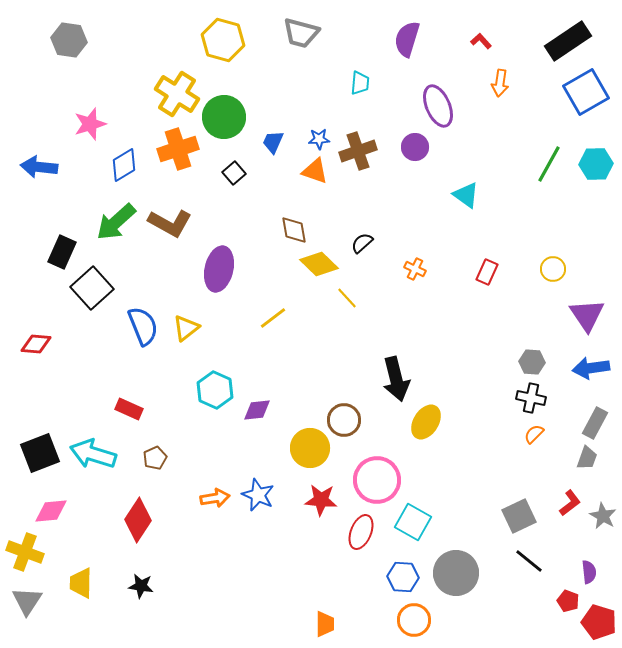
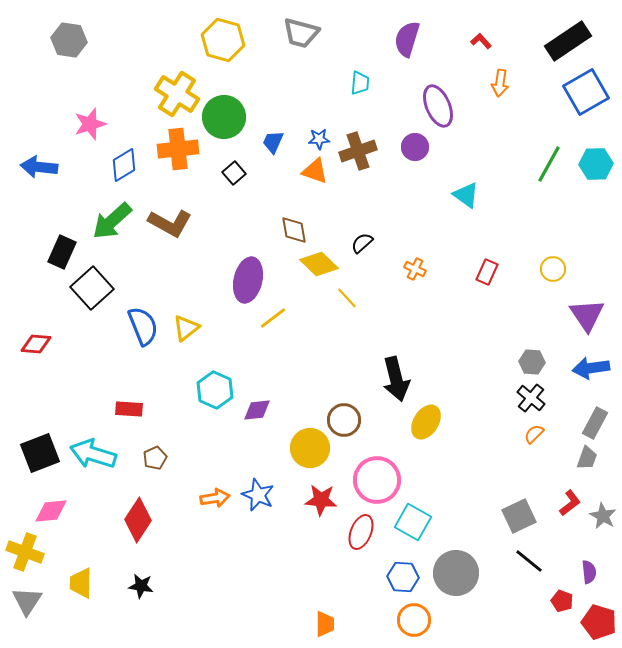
orange cross at (178, 149): rotated 12 degrees clockwise
green arrow at (116, 222): moved 4 px left, 1 px up
purple ellipse at (219, 269): moved 29 px right, 11 px down
black cross at (531, 398): rotated 28 degrees clockwise
red rectangle at (129, 409): rotated 20 degrees counterclockwise
red pentagon at (568, 601): moved 6 px left
